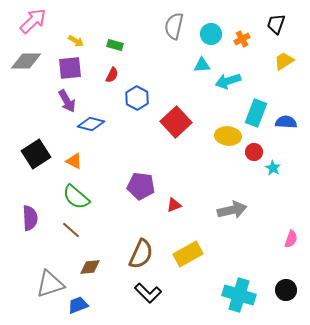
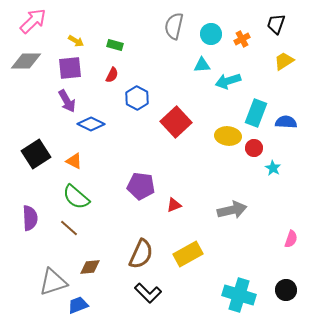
blue diamond: rotated 12 degrees clockwise
red circle: moved 4 px up
brown line: moved 2 px left, 2 px up
gray triangle: moved 3 px right, 2 px up
